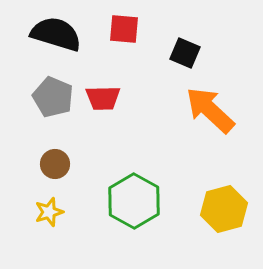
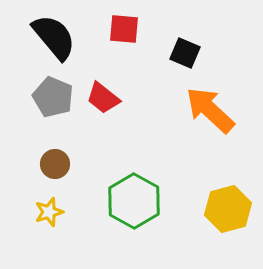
black semicircle: moved 2 px left, 3 px down; rotated 33 degrees clockwise
red trapezoid: rotated 39 degrees clockwise
yellow hexagon: moved 4 px right
